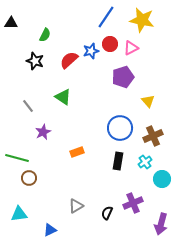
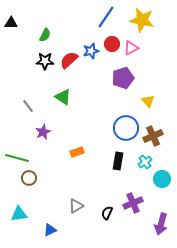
red circle: moved 2 px right
black star: moved 10 px right; rotated 18 degrees counterclockwise
purple pentagon: moved 1 px down
blue circle: moved 6 px right
